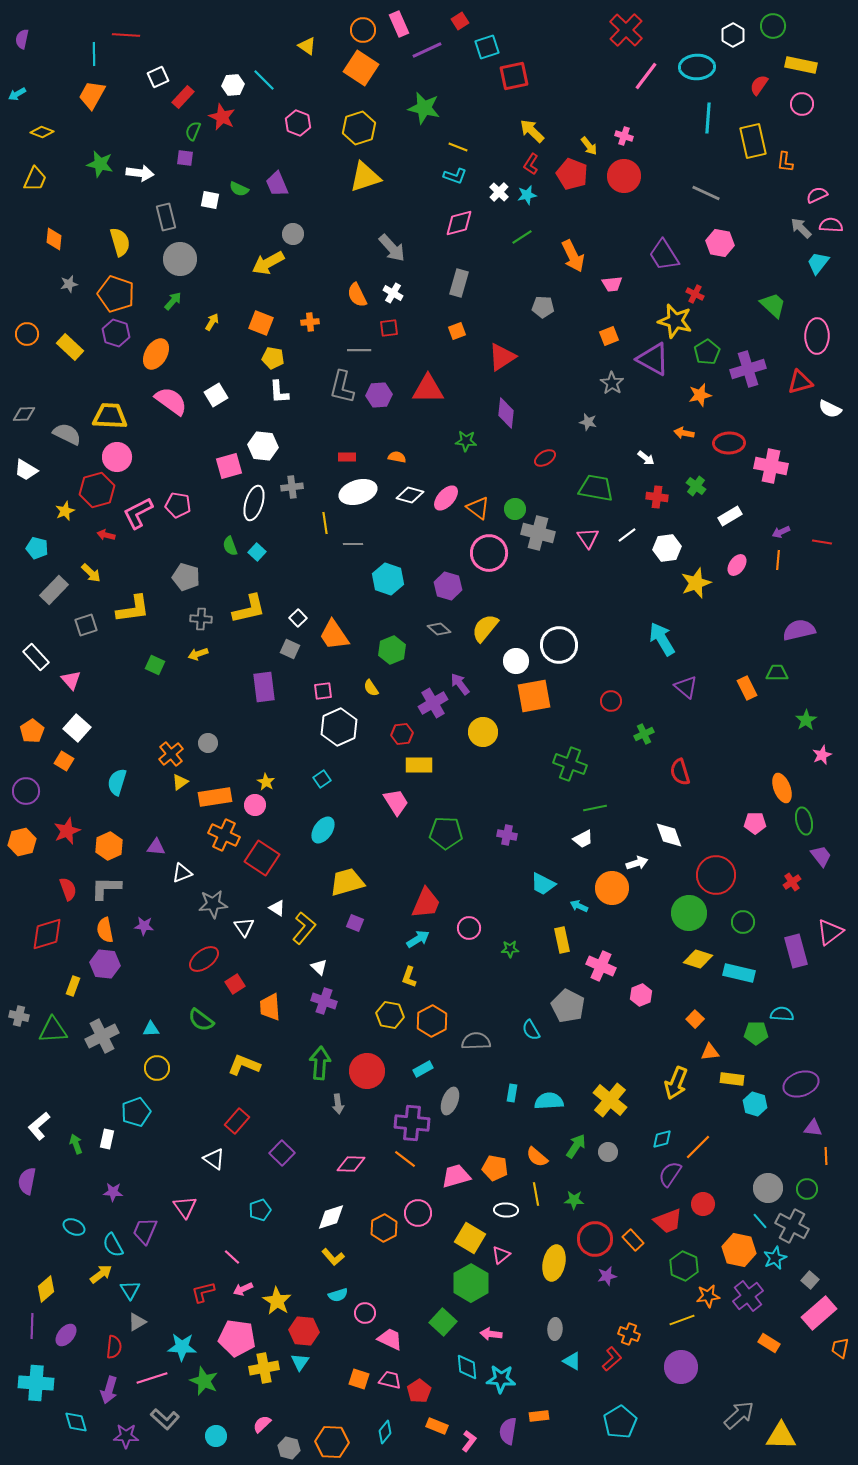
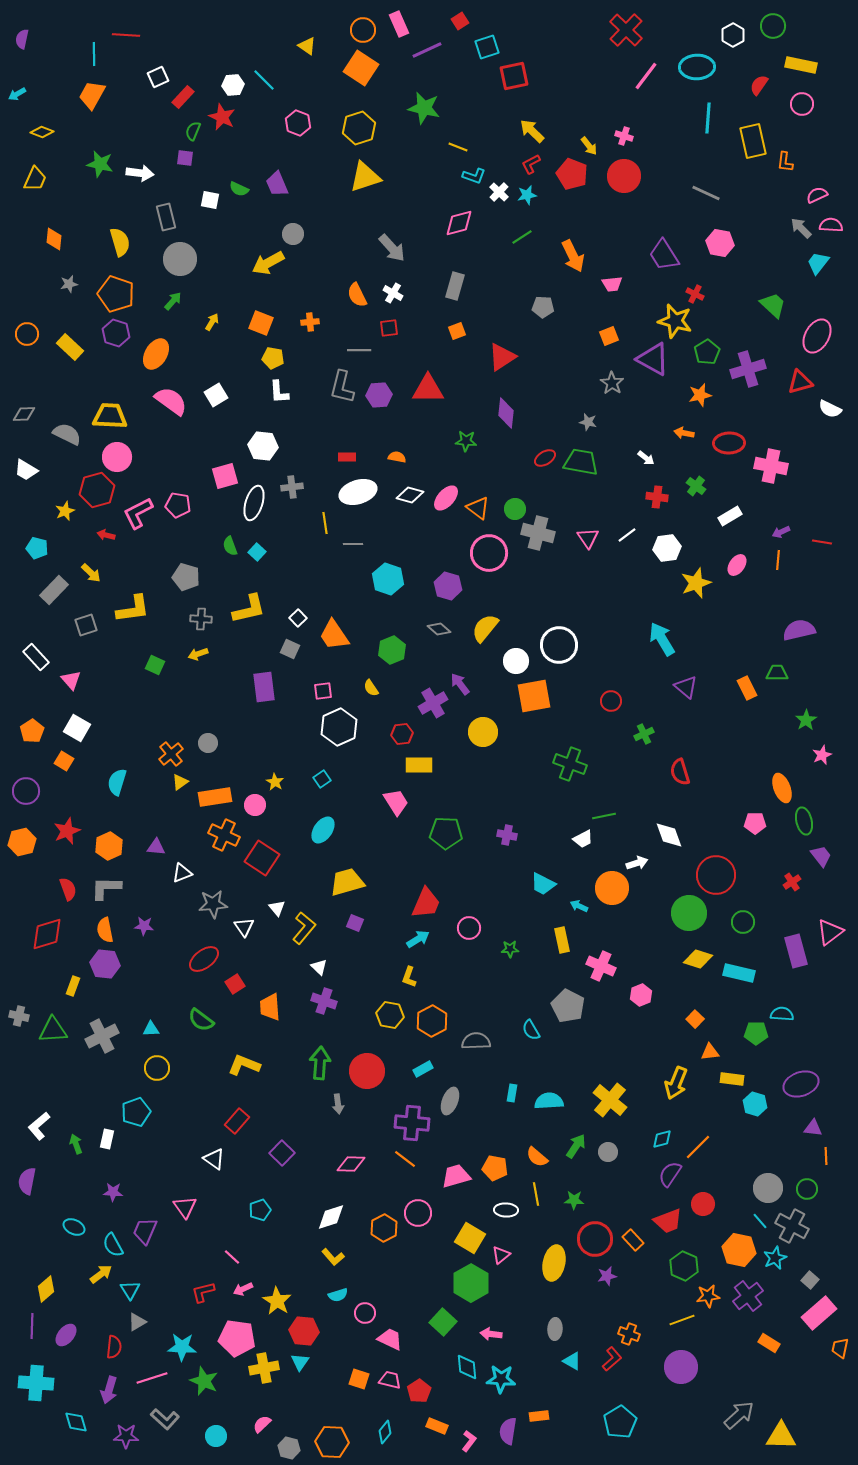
red L-shape at (531, 164): rotated 30 degrees clockwise
cyan L-shape at (455, 176): moved 19 px right
gray rectangle at (459, 283): moved 4 px left, 3 px down
pink ellipse at (817, 336): rotated 28 degrees clockwise
pink square at (229, 466): moved 4 px left, 10 px down
green trapezoid at (596, 488): moved 15 px left, 26 px up
white square at (77, 728): rotated 12 degrees counterclockwise
yellow star at (266, 782): moved 9 px right
green line at (595, 808): moved 9 px right, 8 px down
white triangle at (277, 908): rotated 18 degrees clockwise
